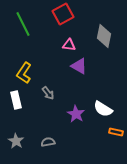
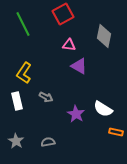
gray arrow: moved 2 px left, 4 px down; rotated 24 degrees counterclockwise
white rectangle: moved 1 px right, 1 px down
